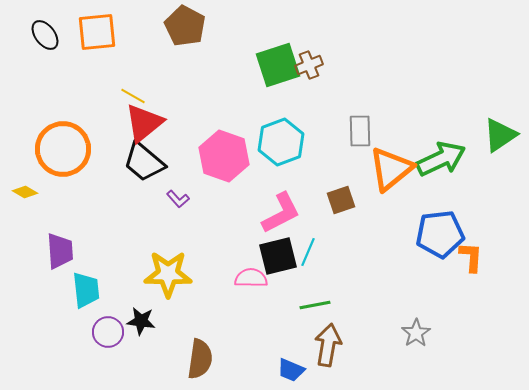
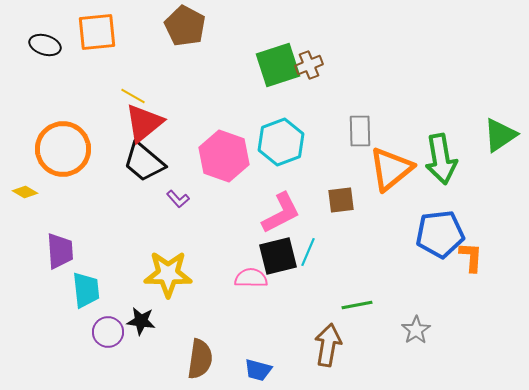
black ellipse: moved 10 px down; rotated 36 degrees counterclockwise
green arrow: rotated 105 degrees clockwise
brown square: rotated 12 degrees clockwise
green line: moved 42 px right
gray star: moved 3 px up
blue trapezoid: moved 33 px left; rotated 8 degrees counterclockwise
